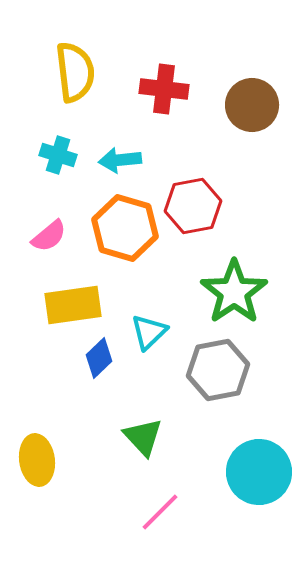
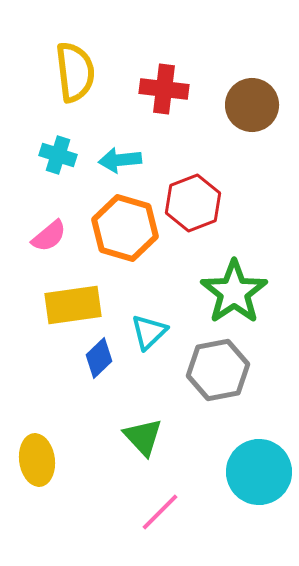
red hexagon: moved 3 px up; rotated 10 degrees counterclockwise
